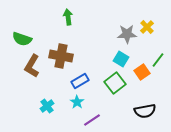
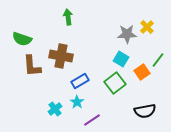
brown L-shape: rotated 35 degrees counterclockwise
cyan cross: moved 8 px right, 3 px down
